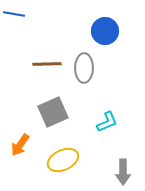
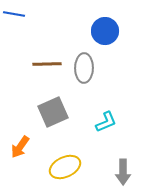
cyan L-shape: moved 1 px left
orange arrow: moved 2 px down
yellow ellipse: moved 2 px right, 7 px down
